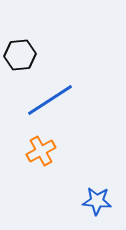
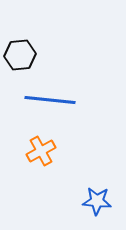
blue line: rotated 39 degrees clockwise
